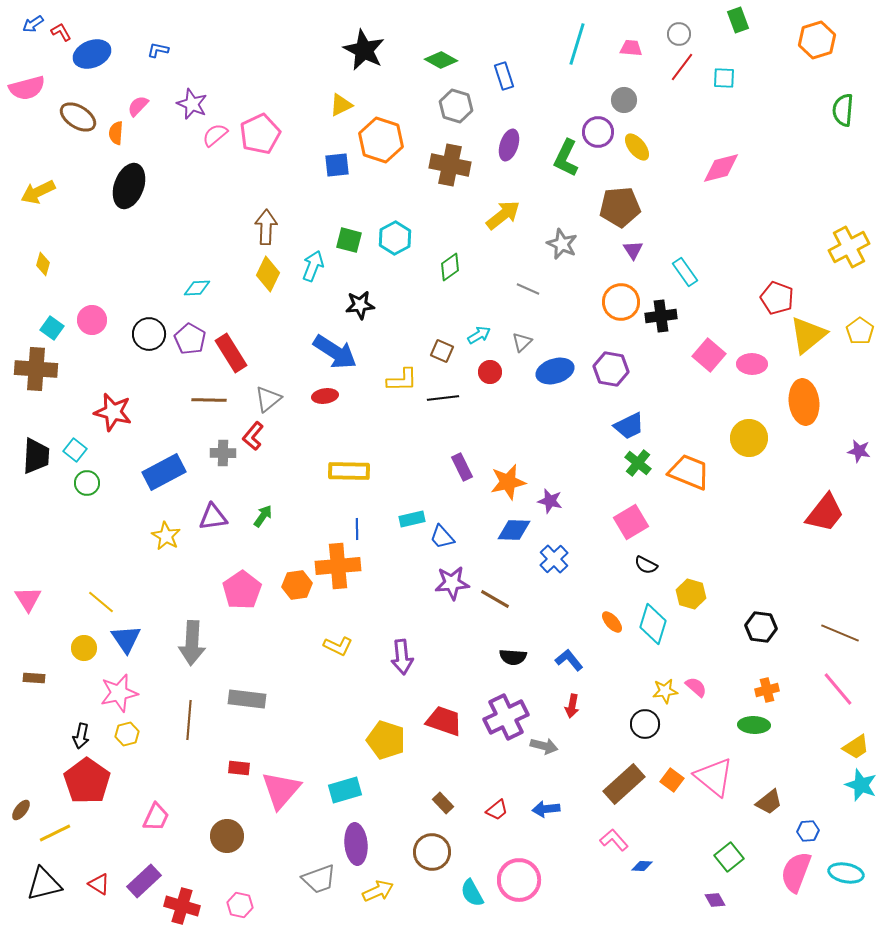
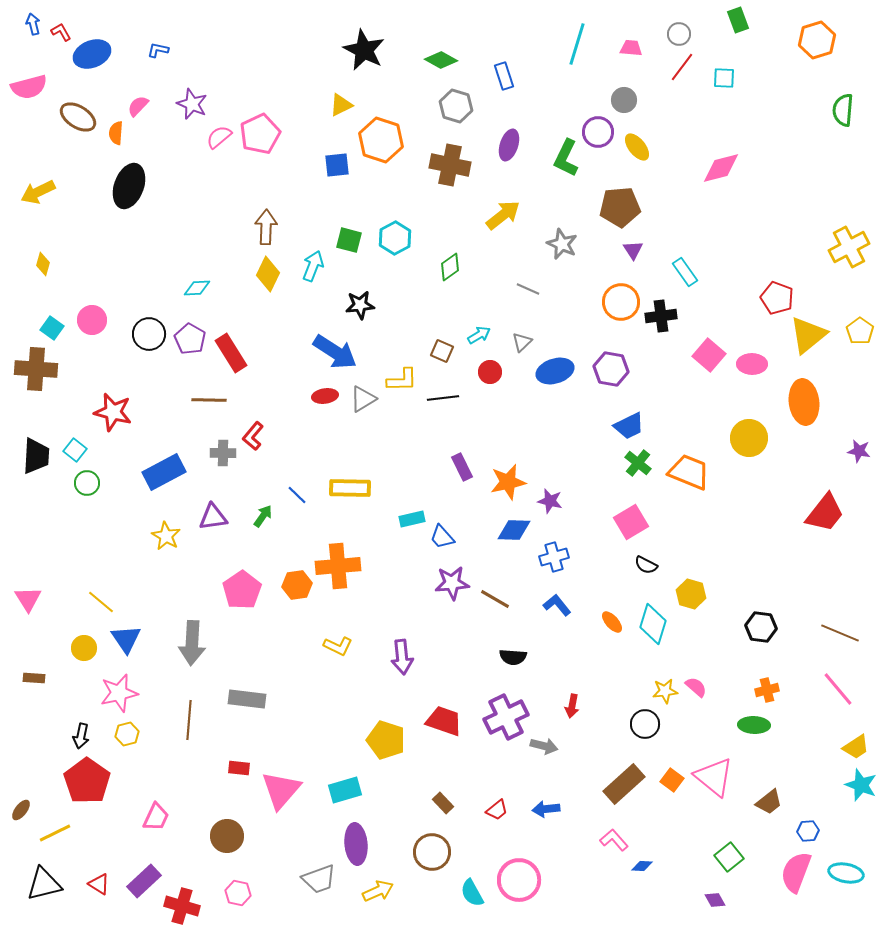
blue arrow at (33, 24): rotated 110 degrees clockwise
pink semicircle at (27, 88): moved 2 px right, 1 px up
pink semicircle at (215, 135): moved 4 px right, 2 px down
gray triangle at (268, 399): moved 95 px right; rotated 8 degrees clockwise
yellow rectangle at (349, 471): moved 1 px right, 17 px down
blue line at (357, 529): moved 60 px left, 34 px up; rotated 45 degrees counterclockwise
blue cross at (554, 559): moved 2 px up; rotated 28 degrees clockwise
blue L-shape at (569, 660): moved 12 px left, 55 px up
pink hexagon at (240, 905): moved 2 px left, 12 px up
